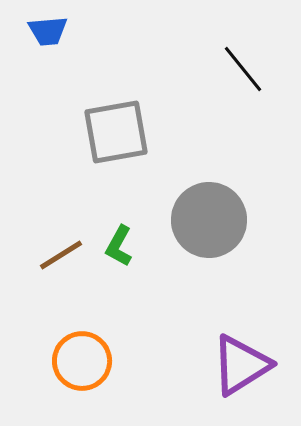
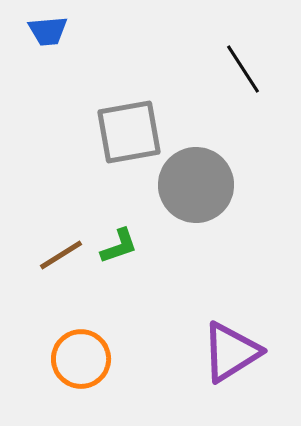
black line: rotated 6 degrees clockwise
gray square: moved 13 px right
gray circle: moved 13 px left, 35 px up
green L-shape: rotated 138 degrees counterclockwise
orange circle: moved 1 px left, 2 px up
purple triangle: moved 10 px left, 13 px up
